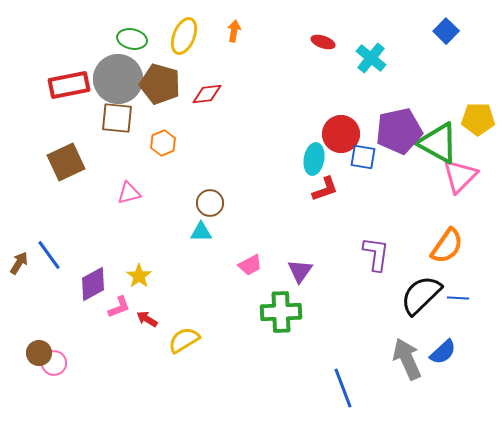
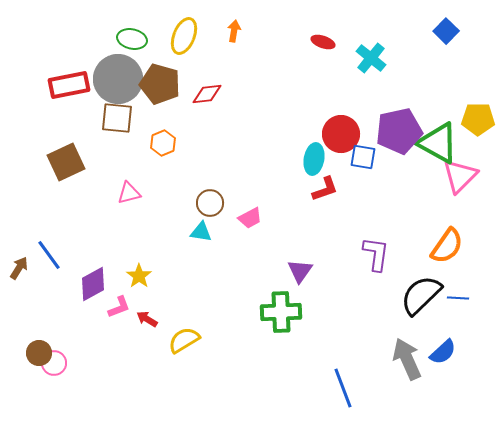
cyan triangle at (201, 232): rotated 10 degrees clockwise
brown arrow at (19, 263): moved 5 px down
pink trapezoid at (250, 265): moved 47 px up
